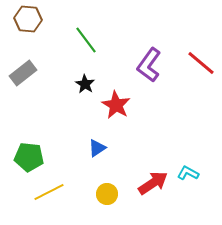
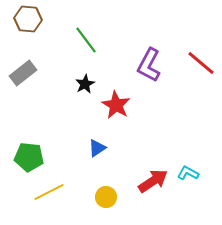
purple L-shape: rotated 8 degrees counterclockwise
black star: rotated 12 degrees clockwise
red arrow: moved 2 px up
yellow circle: moved 1 px left, 3 px down
